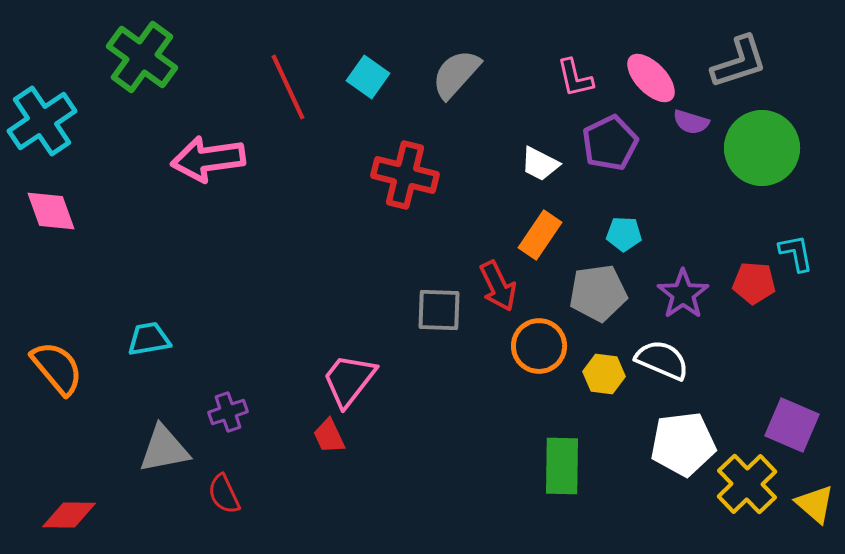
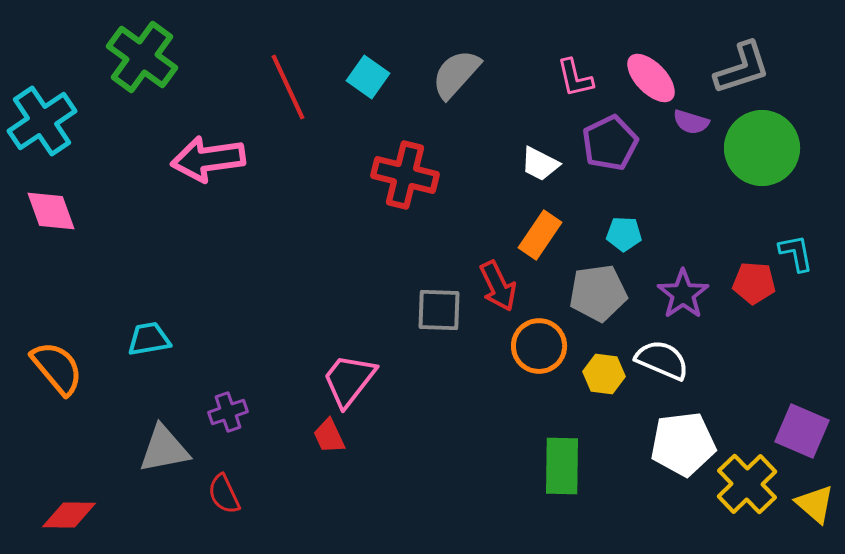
gray L-shape: moved 3 px right, 6 px down
purple square: moved 10 px right, 6 px down
